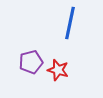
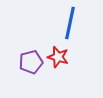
red star: moved 13 px up
